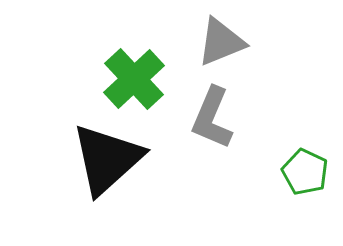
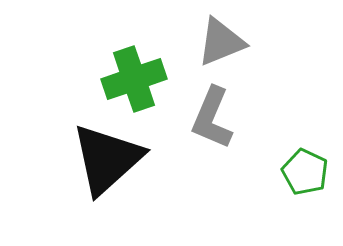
green cross: rotated 24 degrees clockwise
